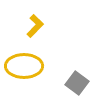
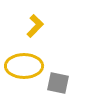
gray square: moved 19 px left; rotated 25 degrees counterclockwise
